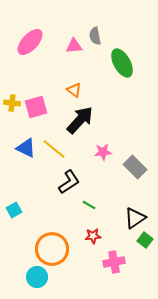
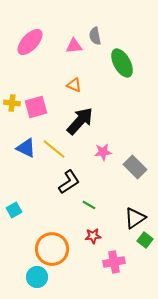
orange triangle: moved 5 px up; rotated 14 degrees counterclockwise
black arrow: moved 1 px down
